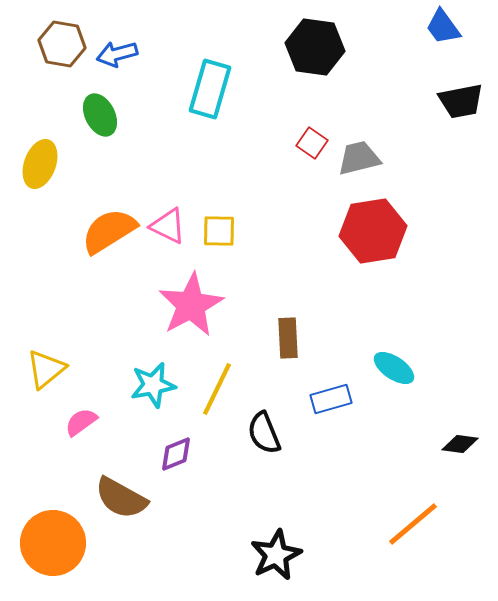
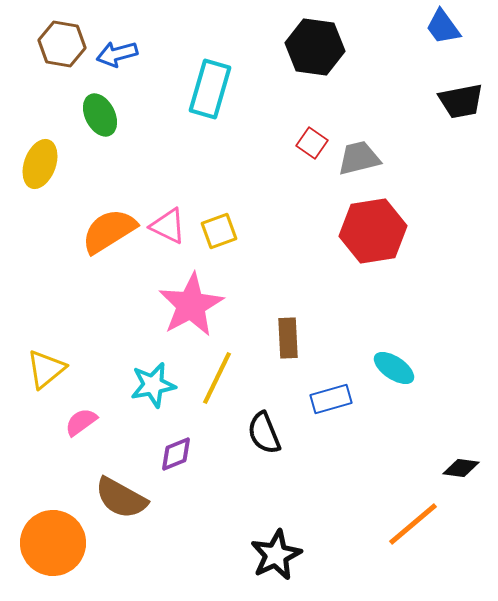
yellow square: rotated 21 degrees counterclockwise
yellow line: moved 11 px up
black diamond: moved 1 px right, 24 px down
